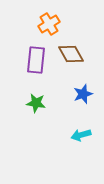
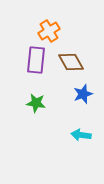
orange cross: moved 7 px down
brown diamond: moved 8 px down
cyan arrow: rotated 24 degrees clockwise
